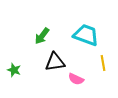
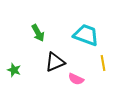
green arrow: moved 4 px left, 3 px up; rotated 66 degrees counterclockwise
black triangle: rotated 15 degrees counterclockwise
